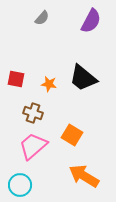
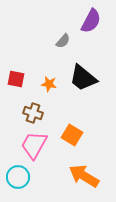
gray semicircle: moved 21 px right, 23 px down
pink trapezoid: moved 1 px right, 1 px up; rotated 20 degrees counterclockwise
cyan circle: moved 2 px left, 8 px up
